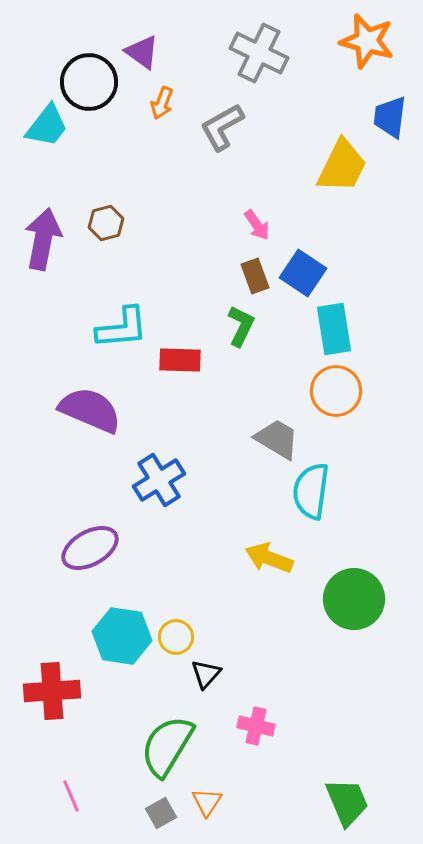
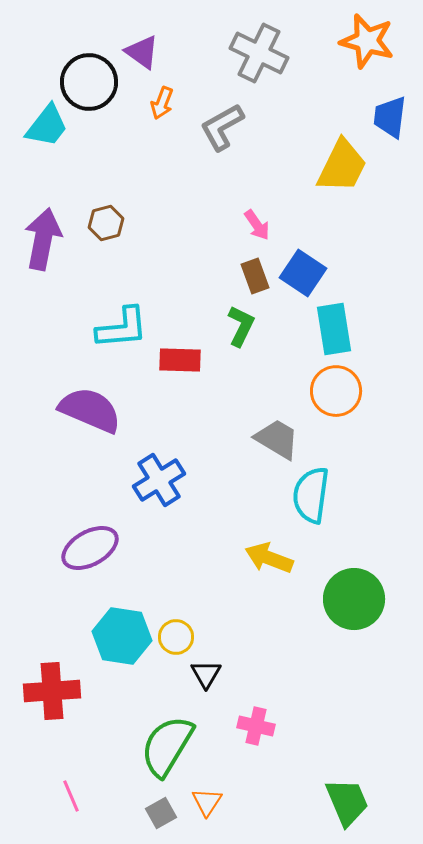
cyan semicircle: moved 4 px down
black triangle: rotated 12 degrees counterclockwise
